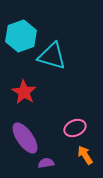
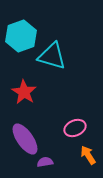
purple ellipse: moved 1 px down
orange arrow: moved 3 px right
purple semicircle: moved 1 px left, 1 px up
